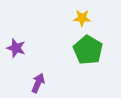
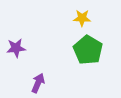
purple star: rotated 24 degrees counterclockwise
